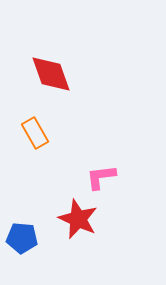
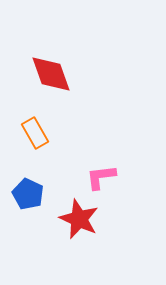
red star: moved 1 px right
blue pentagon: moved 6 px right, 44 px up; rotated 20 degrees clockwise
